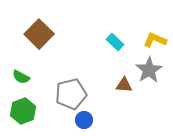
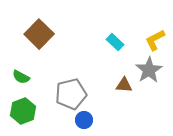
yellow L-shape: rotated 50 degrees counterclockwise
